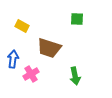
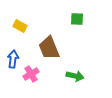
yellow rectangle: moved 2 px left
brown trapezoid: rotated 50 degrees clockwise
green arrow: rotated 66 degrees counterclockwise
